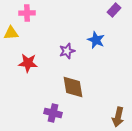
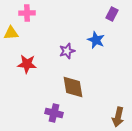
purple rectangle: moved 2 px left, 4 px down; rotated 16 degrees counterclockwise
red star: moved 1 px left, 1 px down
purple cross: moved 1 px right
